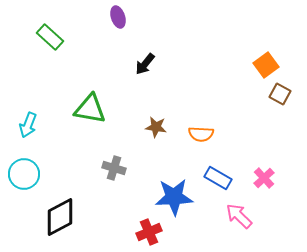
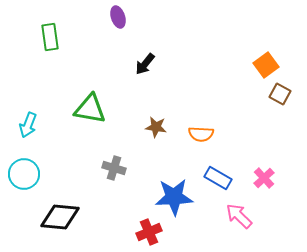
green rectangle: rotated 40 degrees clockwise
black diamond: rotated 33 degrees clockwise
